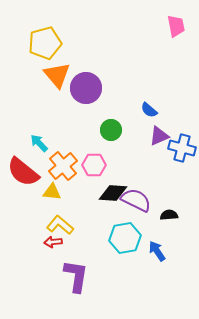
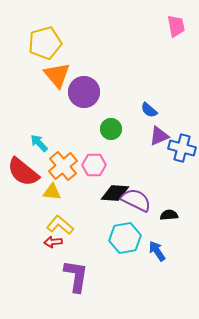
purple circle: moved 2 px left, 4 px down
green circle: moved 1 px up
black diamond: moved 2 px right
